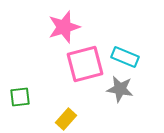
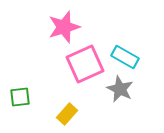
cyan rectangle: rotated 8 degrees clockwise
pink square: rotated 9 degrees counterclockwise
gray star: rotated 16 degrees clockwise
yellow rectangle: moved 1 px right, 5 px up
